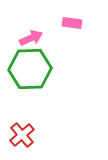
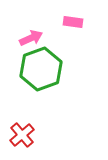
pink rectangle: moved 1 px right, 1 px up
green hexagon: moved 11 px right; rotated 18 degrees counterclockwise
